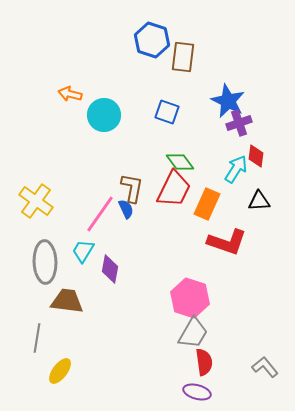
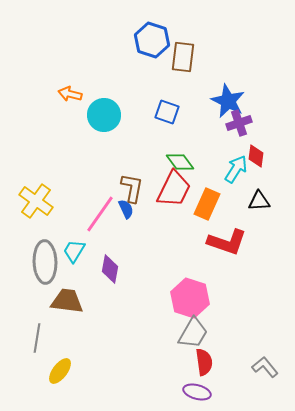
cyan trapezoid: moved 9 px left
